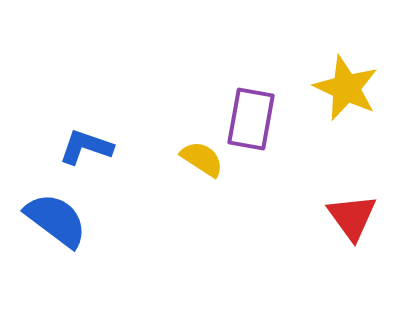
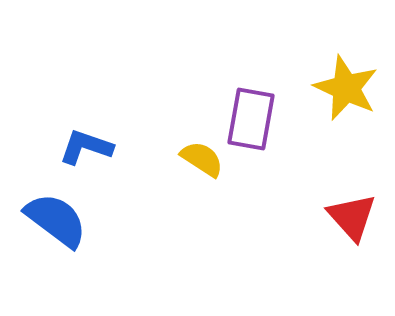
red triangle: rotated 6 degrees counterclockwise
